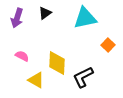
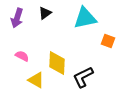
orange square: moved 4 px up; rotated 24 degrees counterclockwise
